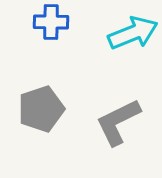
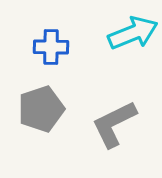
blue cross: moved 25 px down
gray L-shape: moved 4 px left, 2 px down
